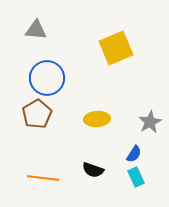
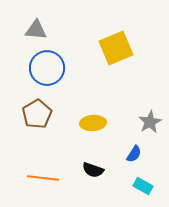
blue circle: moved 10 px up
yellow ellipse: moved 4 px left, 4 px down
cyan rectangle: moved 7 px right, 9 px down; rotated 36 degrees counterclockwise
